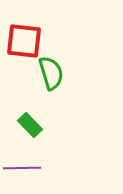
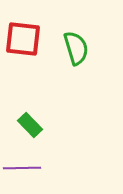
red square: moved 1 px left, 2 px up
green semicircle: moved 25 px right, 25 px up
